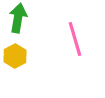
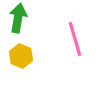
yellow hexagon: moved 6 px right; rotated 10 degrees counterclockwise
